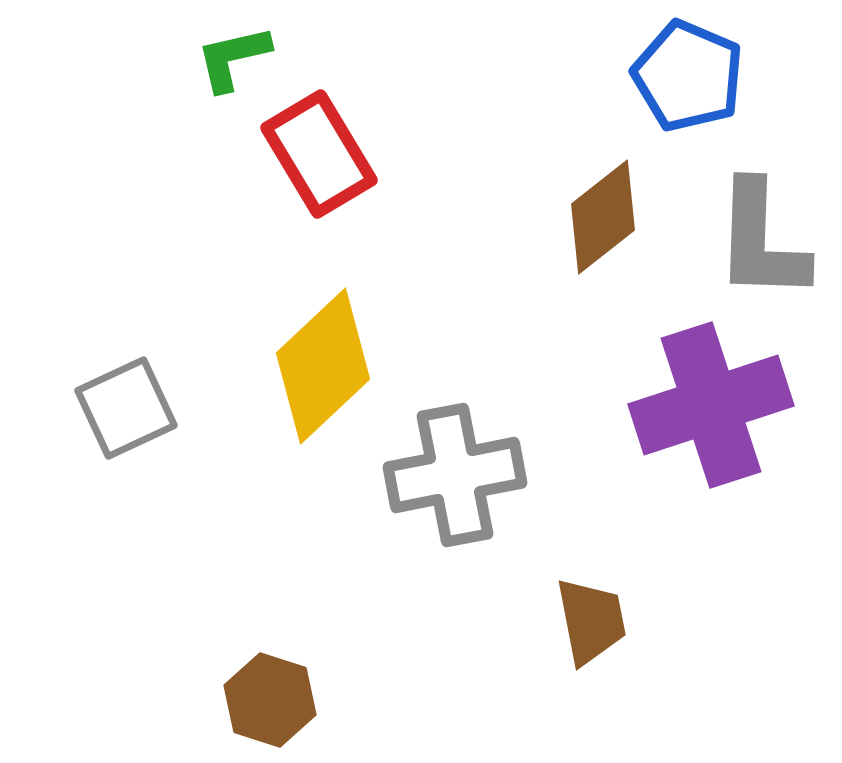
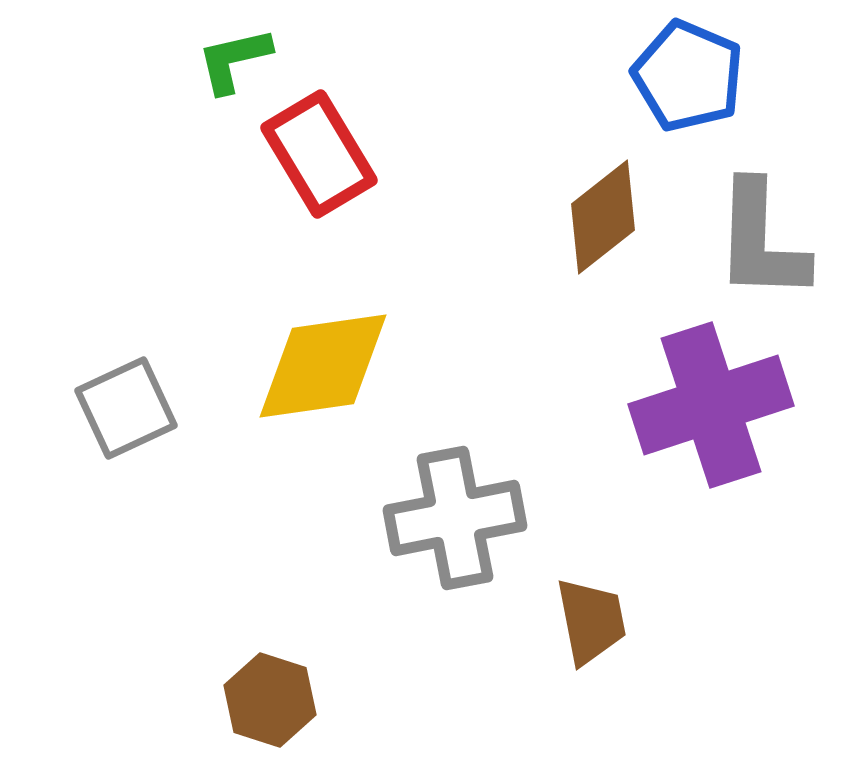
green L-shape: moved 1 px right, 2 px down
yellow diamond: rotated 35 degrees clockwise
gray cross: moved 43 px down
